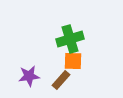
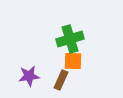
brown rectangle: rotated 18 degrees counterclockwise
